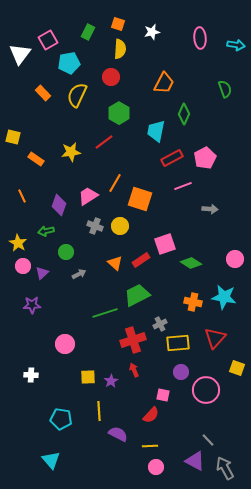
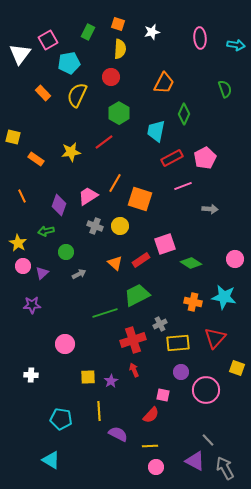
cyan triangle at (51, 460): rotated 18 degrees counterclockwise
